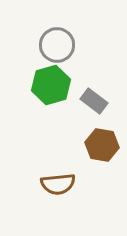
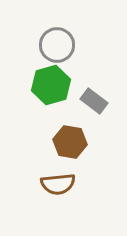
brown hexagon: moved 32 px left, 3 px up
